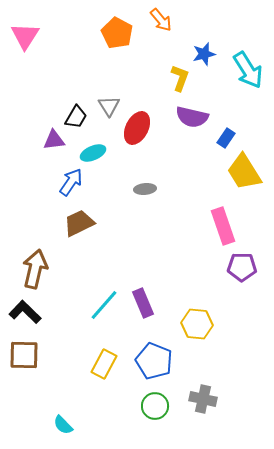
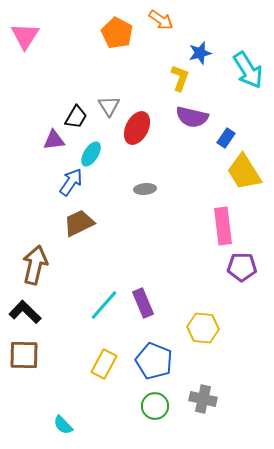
orange arrow: rotated 15 degrees counterclockwise
blue star: moved 4 px left, 1 px up
cyan ellipse: moved 2 px left, 1 px down; rotated 35 degrees counterclockwise
pink rectangle: rotated 12 degrees clockwise
brown arrow: moved 4 px up
yellow hexagon: moved 6 px right, 4 px down
